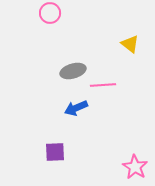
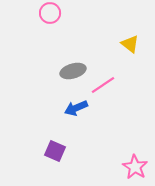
pink line: rotated 30 degrees counterclockwise
purple square: moved 1 px up; rotated 25 degrees clockwise
